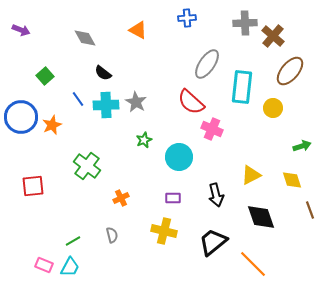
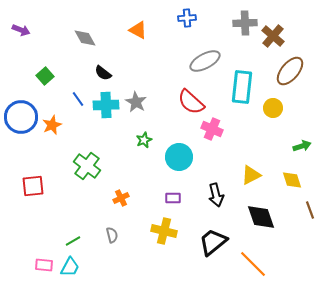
gray ellipse: moved 2 px left, 3 px up; rotated 28 degrees clockwise
pink rectangle: rotated 18 degrees counterclockwise
